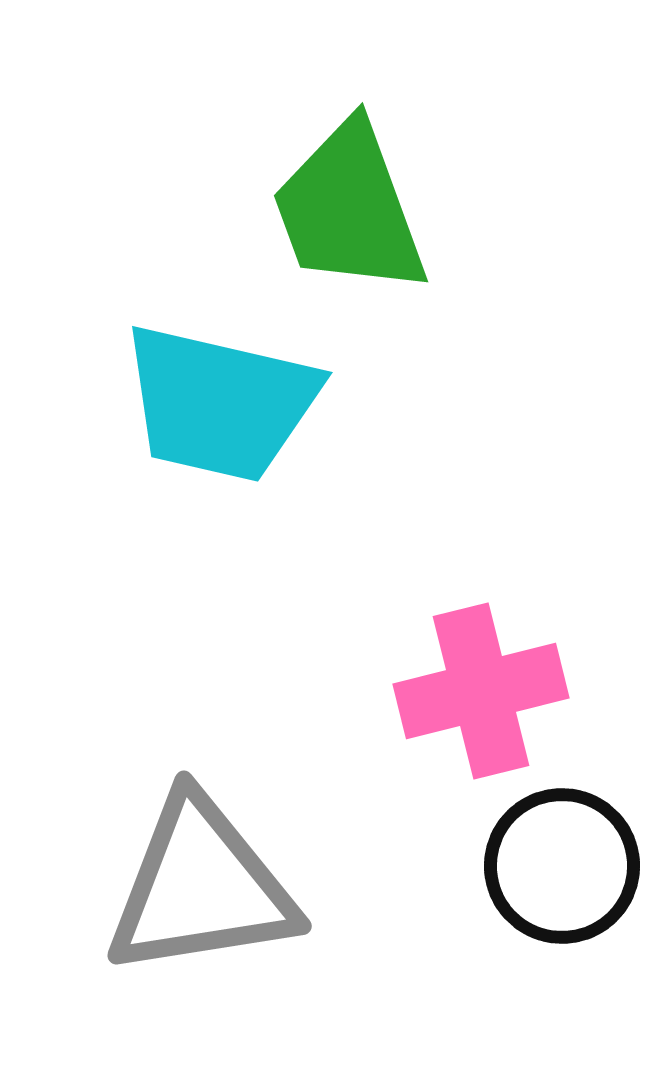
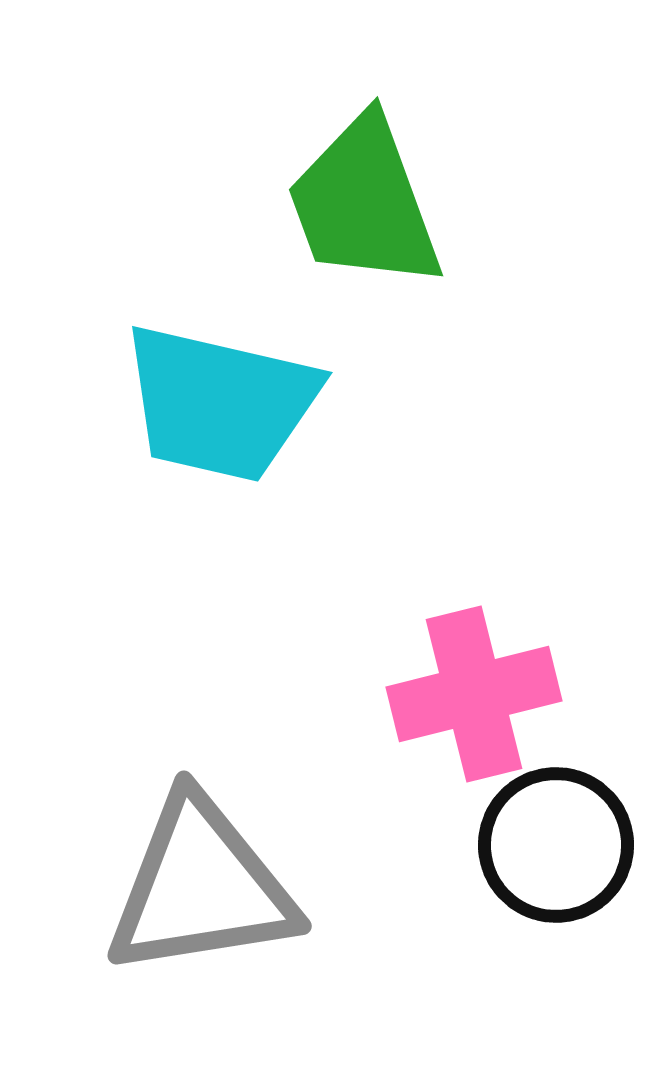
green trapezoid: moved 15 px right, 6 px up
pink cross: moved 7 px left, 3 px down
black circle: moved 6 px left, 21 px up
